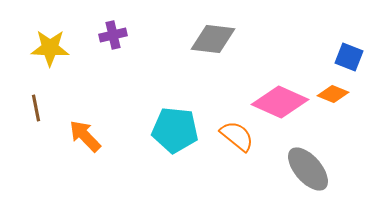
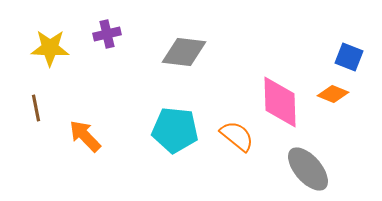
purple cross: moved 6 px left, 1 px up
gray diamond: moved 29 px left, 13 px down
pink diamond: rotated 64 degrees clockwise
